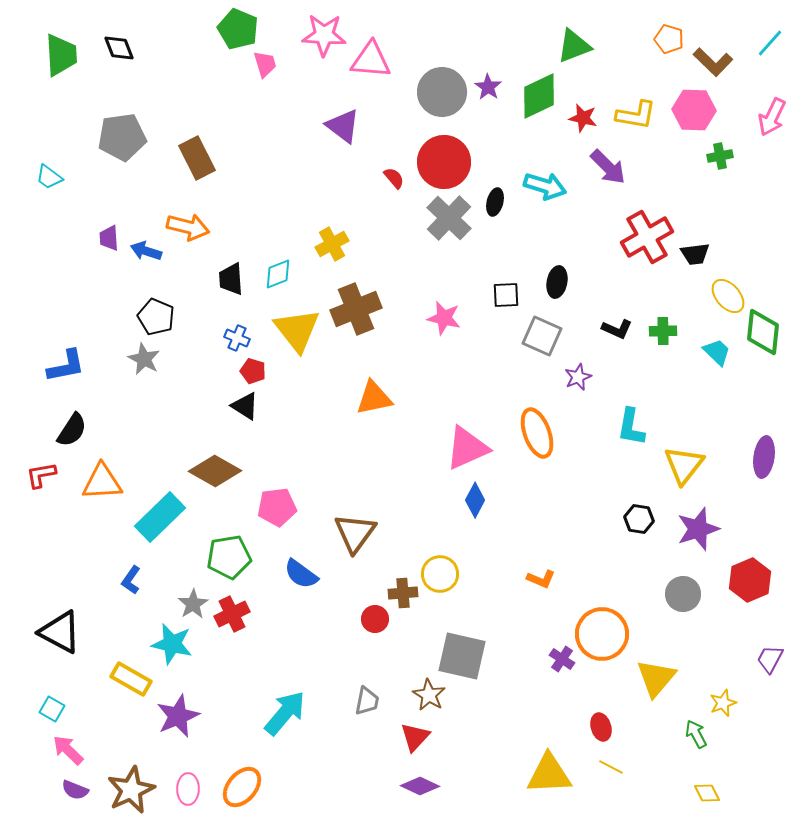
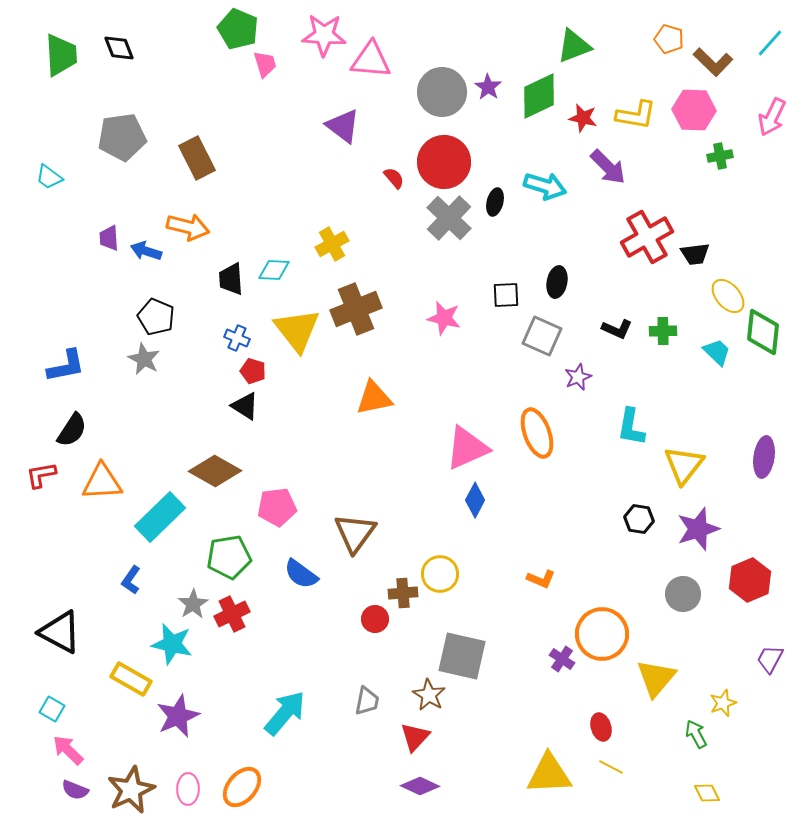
cyan diamond at (278, 274): moved 4 px left, 4 px up; rotated 24 degrees clockwise
